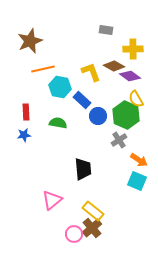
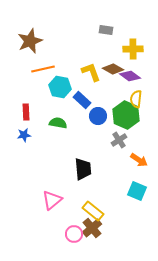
brown diamond: moved 1 px left, 3 px down
yellow semicircle: rotated 36 degrees clockwise
cyan square: moved 10 px down
